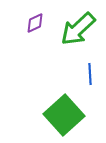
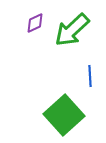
green arrow: moved 6 px left, 1 px down
blue line: moved 2 px down
